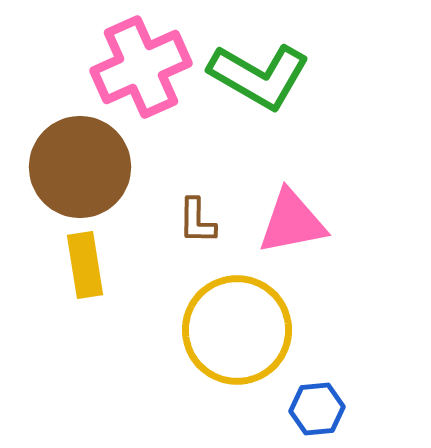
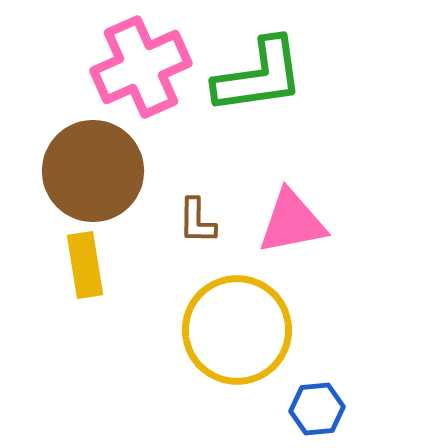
green L-shape: rotated 38 degrees counterclockwise
brown circle: moved 13 px right, 4 px down
